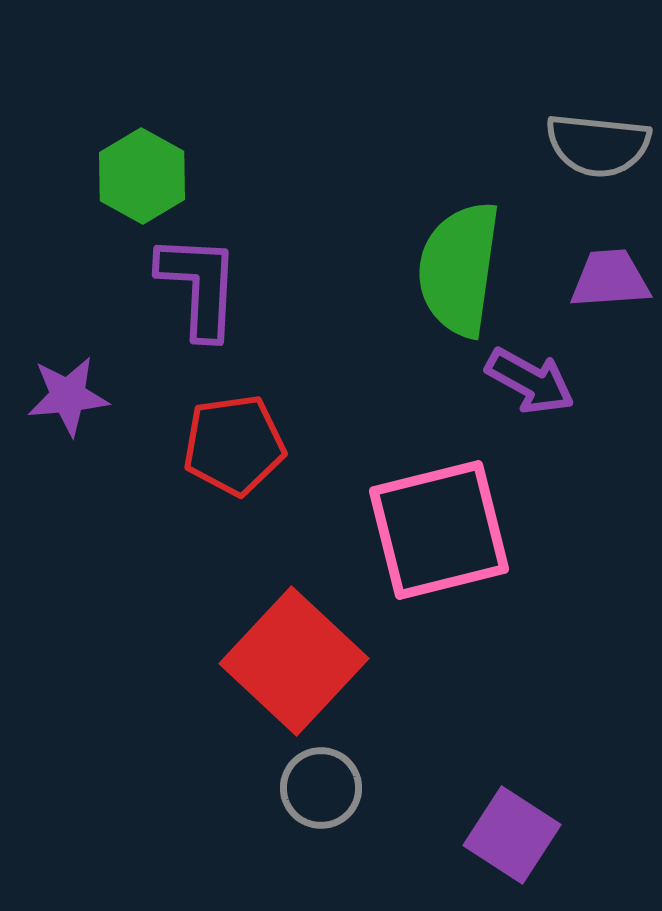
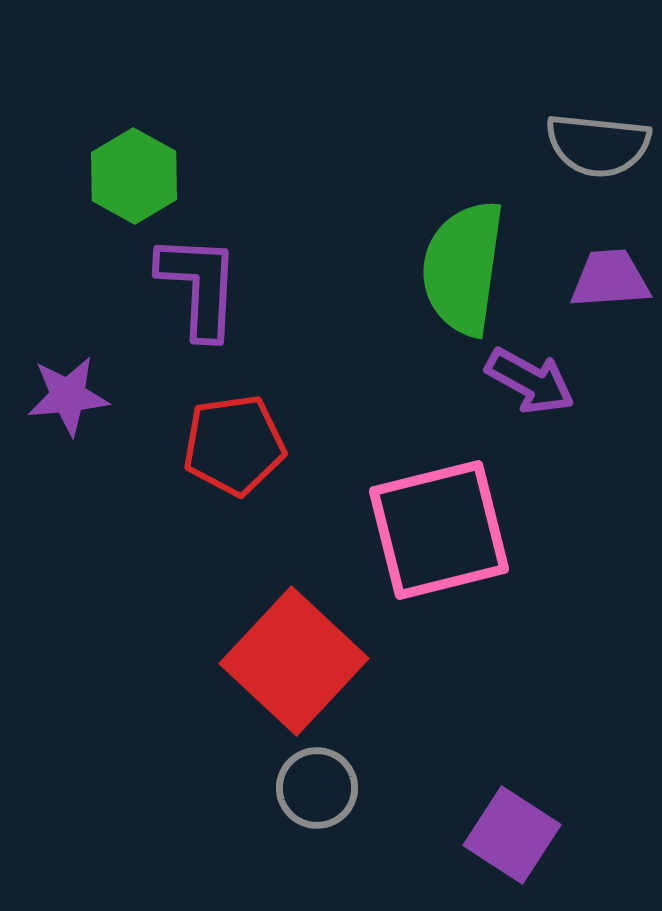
green hexagon: moved 8 px left
green semicircle: moved 4 px right, 1 px up
gray circle: moved 4 px left
